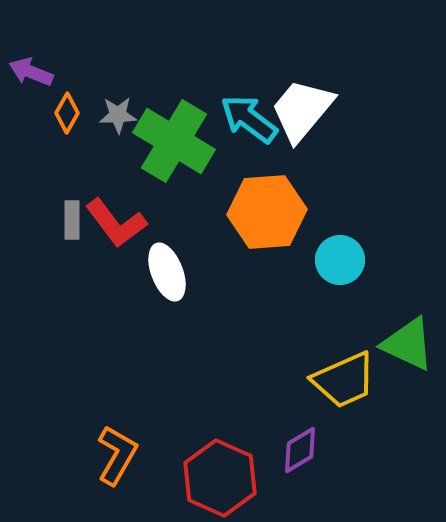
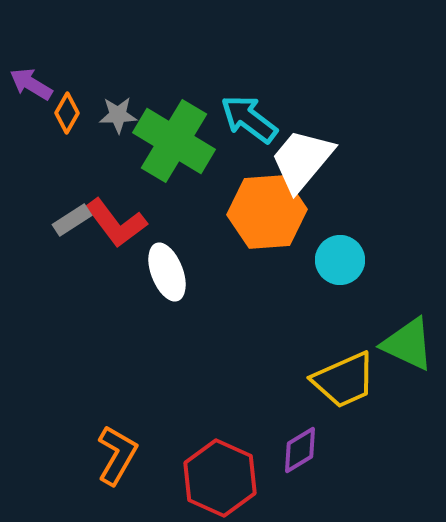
purple arrow: moved 12 px down; rotated 9 degrees clockwise
white trapezoid: moved 50 px down
gray rectangle: rotated 57 degrees clockwise
